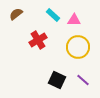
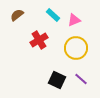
brown semicircle: moved 1 px right, 1 px down
pink triangle: rotated 24 degrees counterclockwise
red cross: moved 1 px right
yellow circle: moved 2 px left, 1 px down
purple line: moved 2 px left, 1 px up
